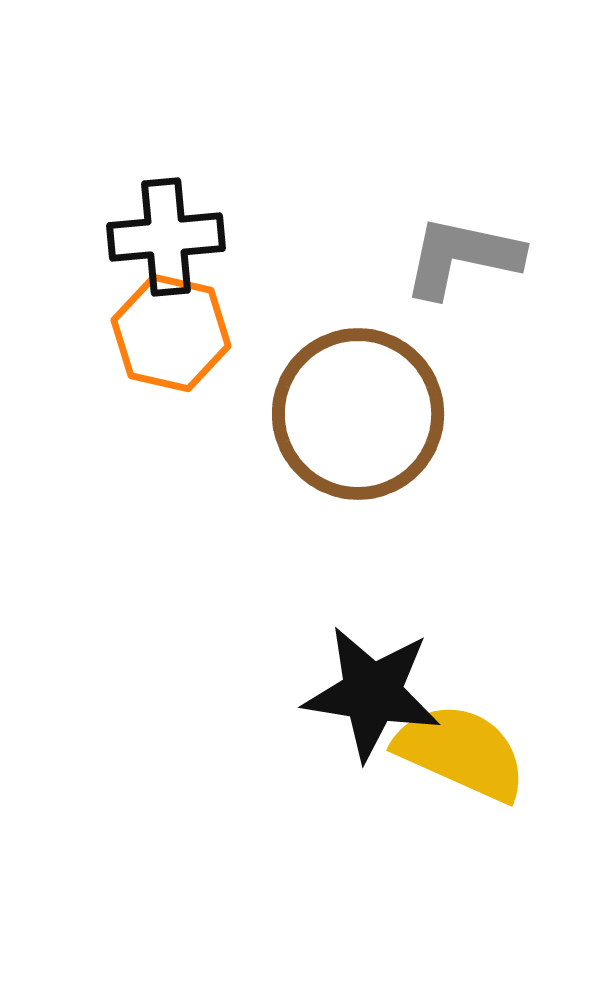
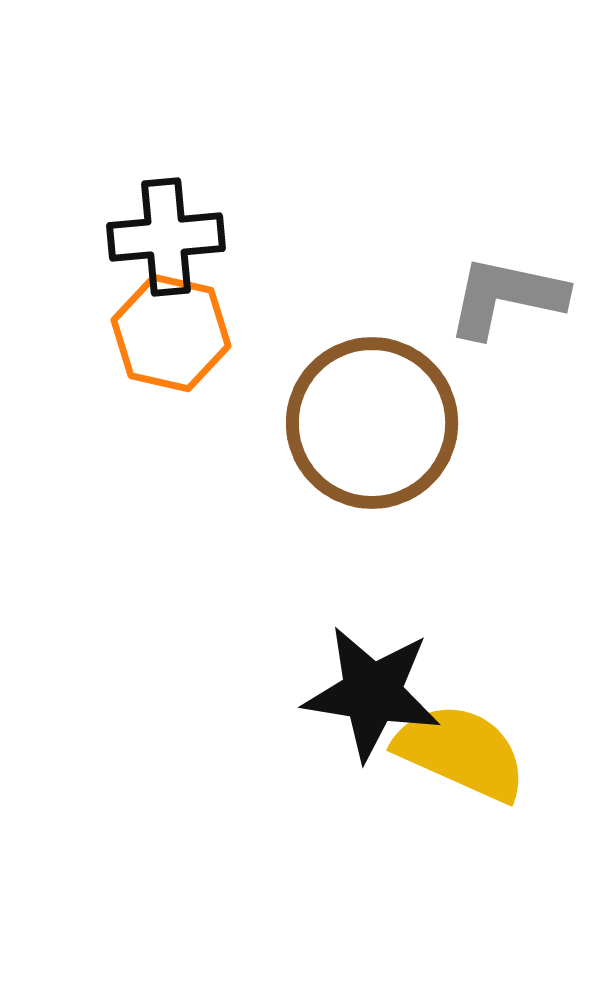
gray L-shape: moved 44 px right, 40 px down
brown circle: moved 14 px right, 9 px down
